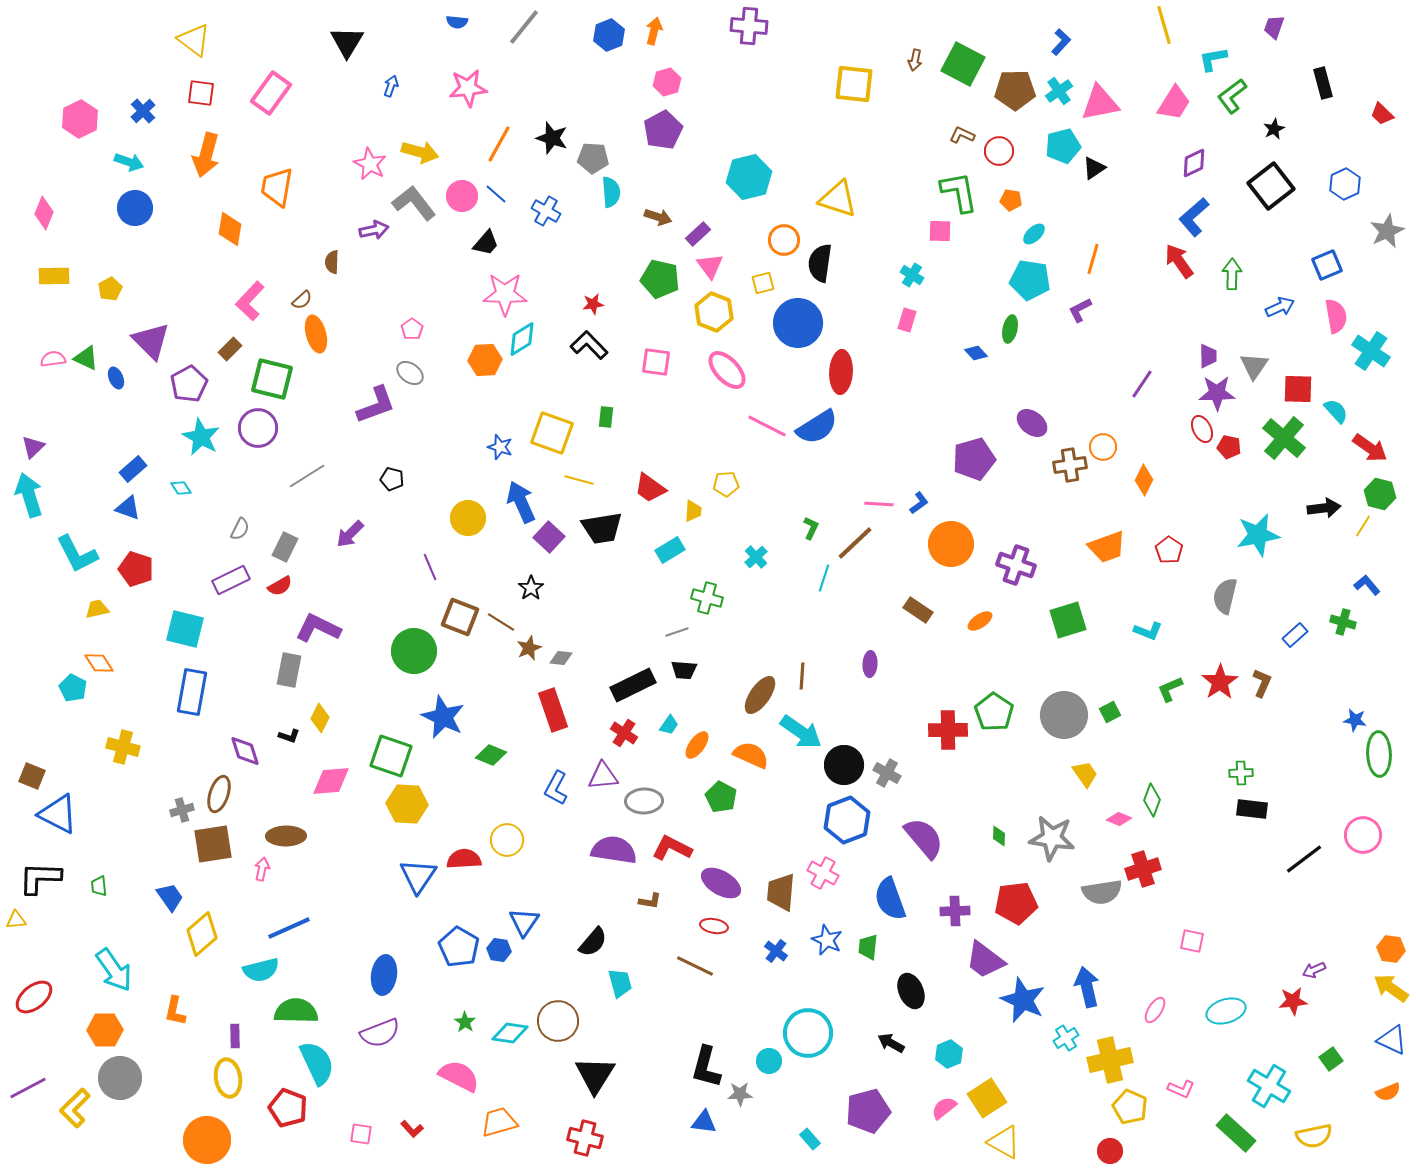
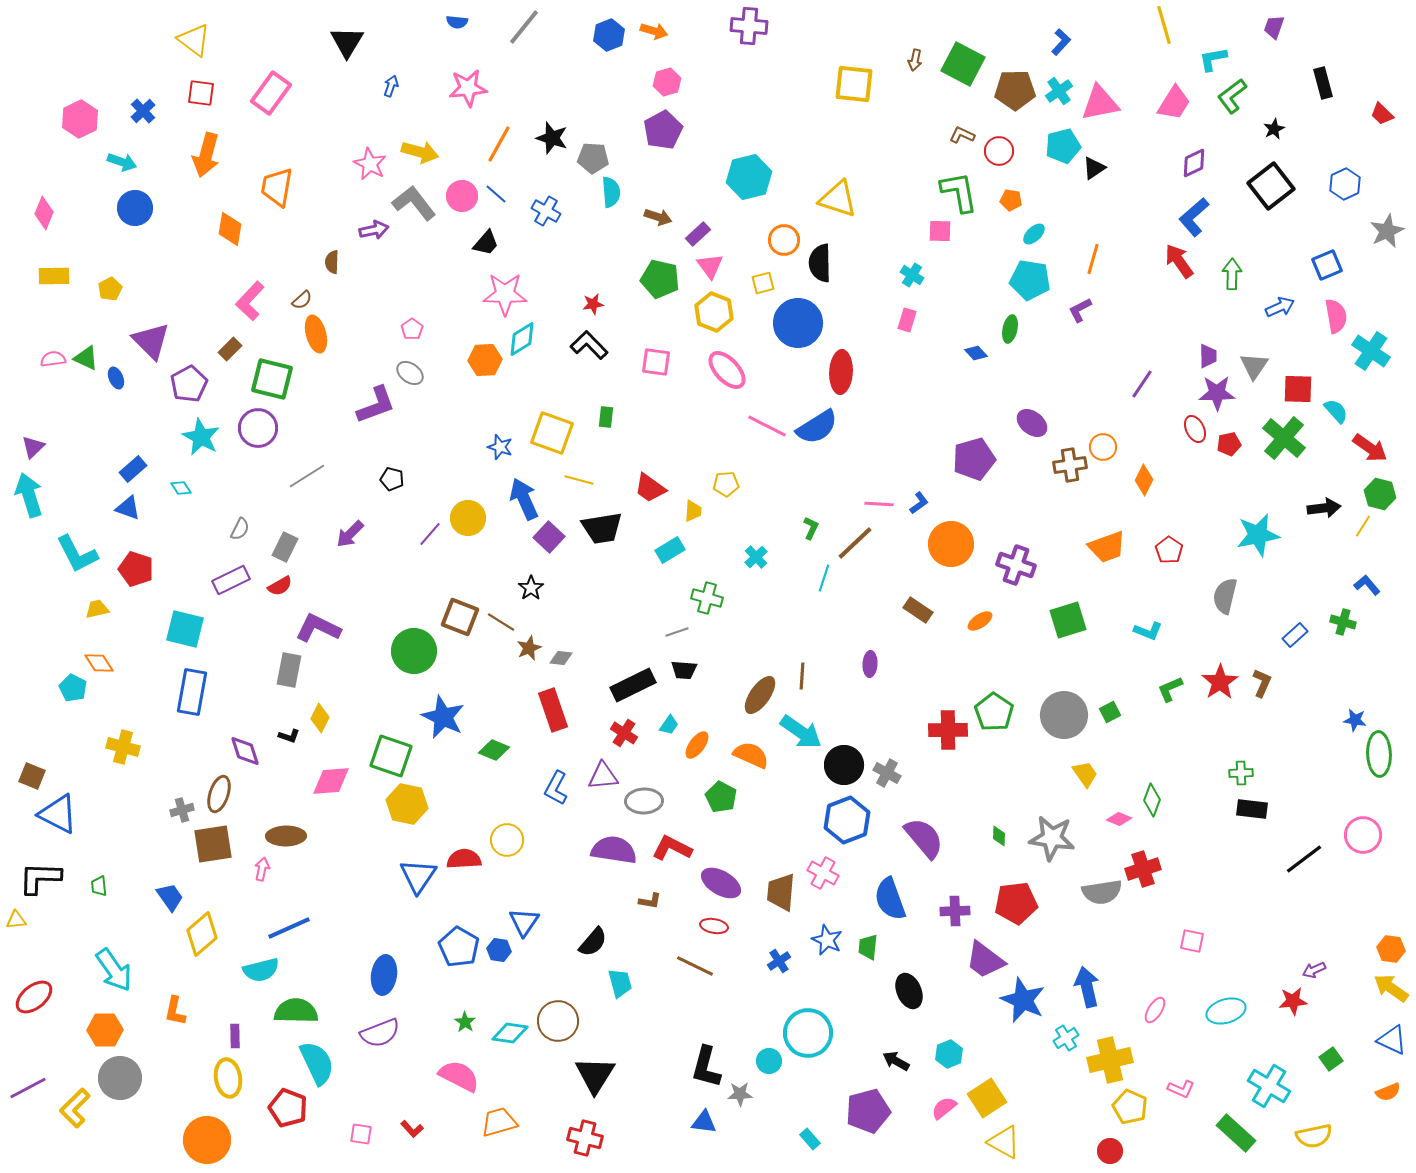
orange arrow at (654, 31): rotated 92 degrees clockwise
cyan arrow at (129, 162): moved 7 px left
black semicircle at (820, 263): rotated 9 degrees counterclockwise
red ellipse at (1202, 429): moved 7 px left
red pentagon at (1229, 447): moved 3 px up; rotated 25 degrees counterclockwise
blue arrow at (521, 502): moved 3 px right, 3 px up
purple line at (430, 567): moved 33 px up; rotated 64 degrees clockwise
green diamond at (491, 755): moved 3 px right, 5 px up
yellow hexagon at (407, 804): rotated 9 degrees clockwise
blue cross at (776, 951): moved 3 px right, 10 px down; rotated 20 degrees clockwise
black ellipse at (911, 991): moved 2 px left
black arrow at (891, 1043): moved 5 px right, 18 px down
